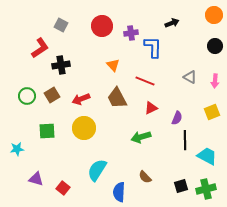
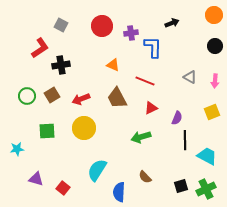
orange triangle: rotated 24 degrees counterclockwise
green cross: rotated 12 degrees counterclockwise
